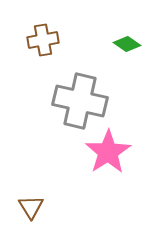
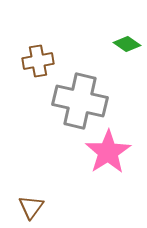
brown cross: moved 5 px left, 21 px down
brown triangle: rotated 8 degrees clockwise
